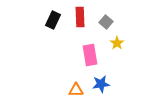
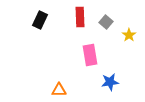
black rectangle: moved 13 px left
yellow star: moved 12 px right, 8 px up
blue star: moved 9 px right, 2 px up
orange triangle: moved 17 px left
